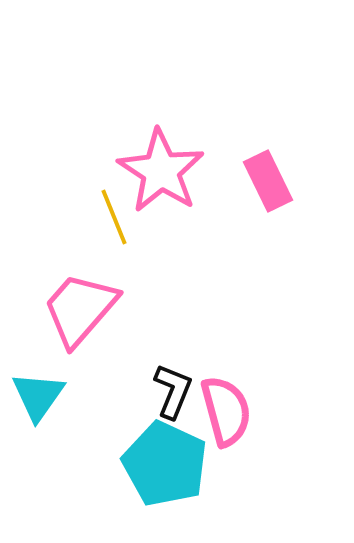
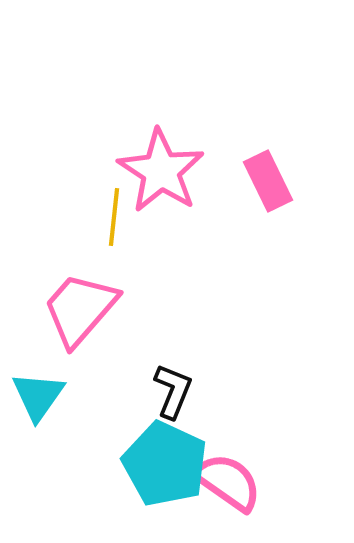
yellow line: rotated 28 degrees clockwise
pink semicircle: moved 2 px right, 71 px down; rotated 40 degrees counterclockwise
